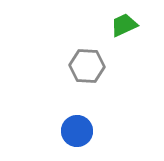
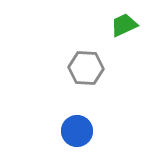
gray hexagon: moved 1 px left, 2 px down
